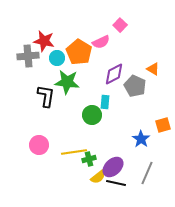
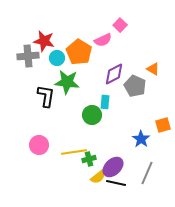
pink semicircle: moved 2 px right, 2 px up
